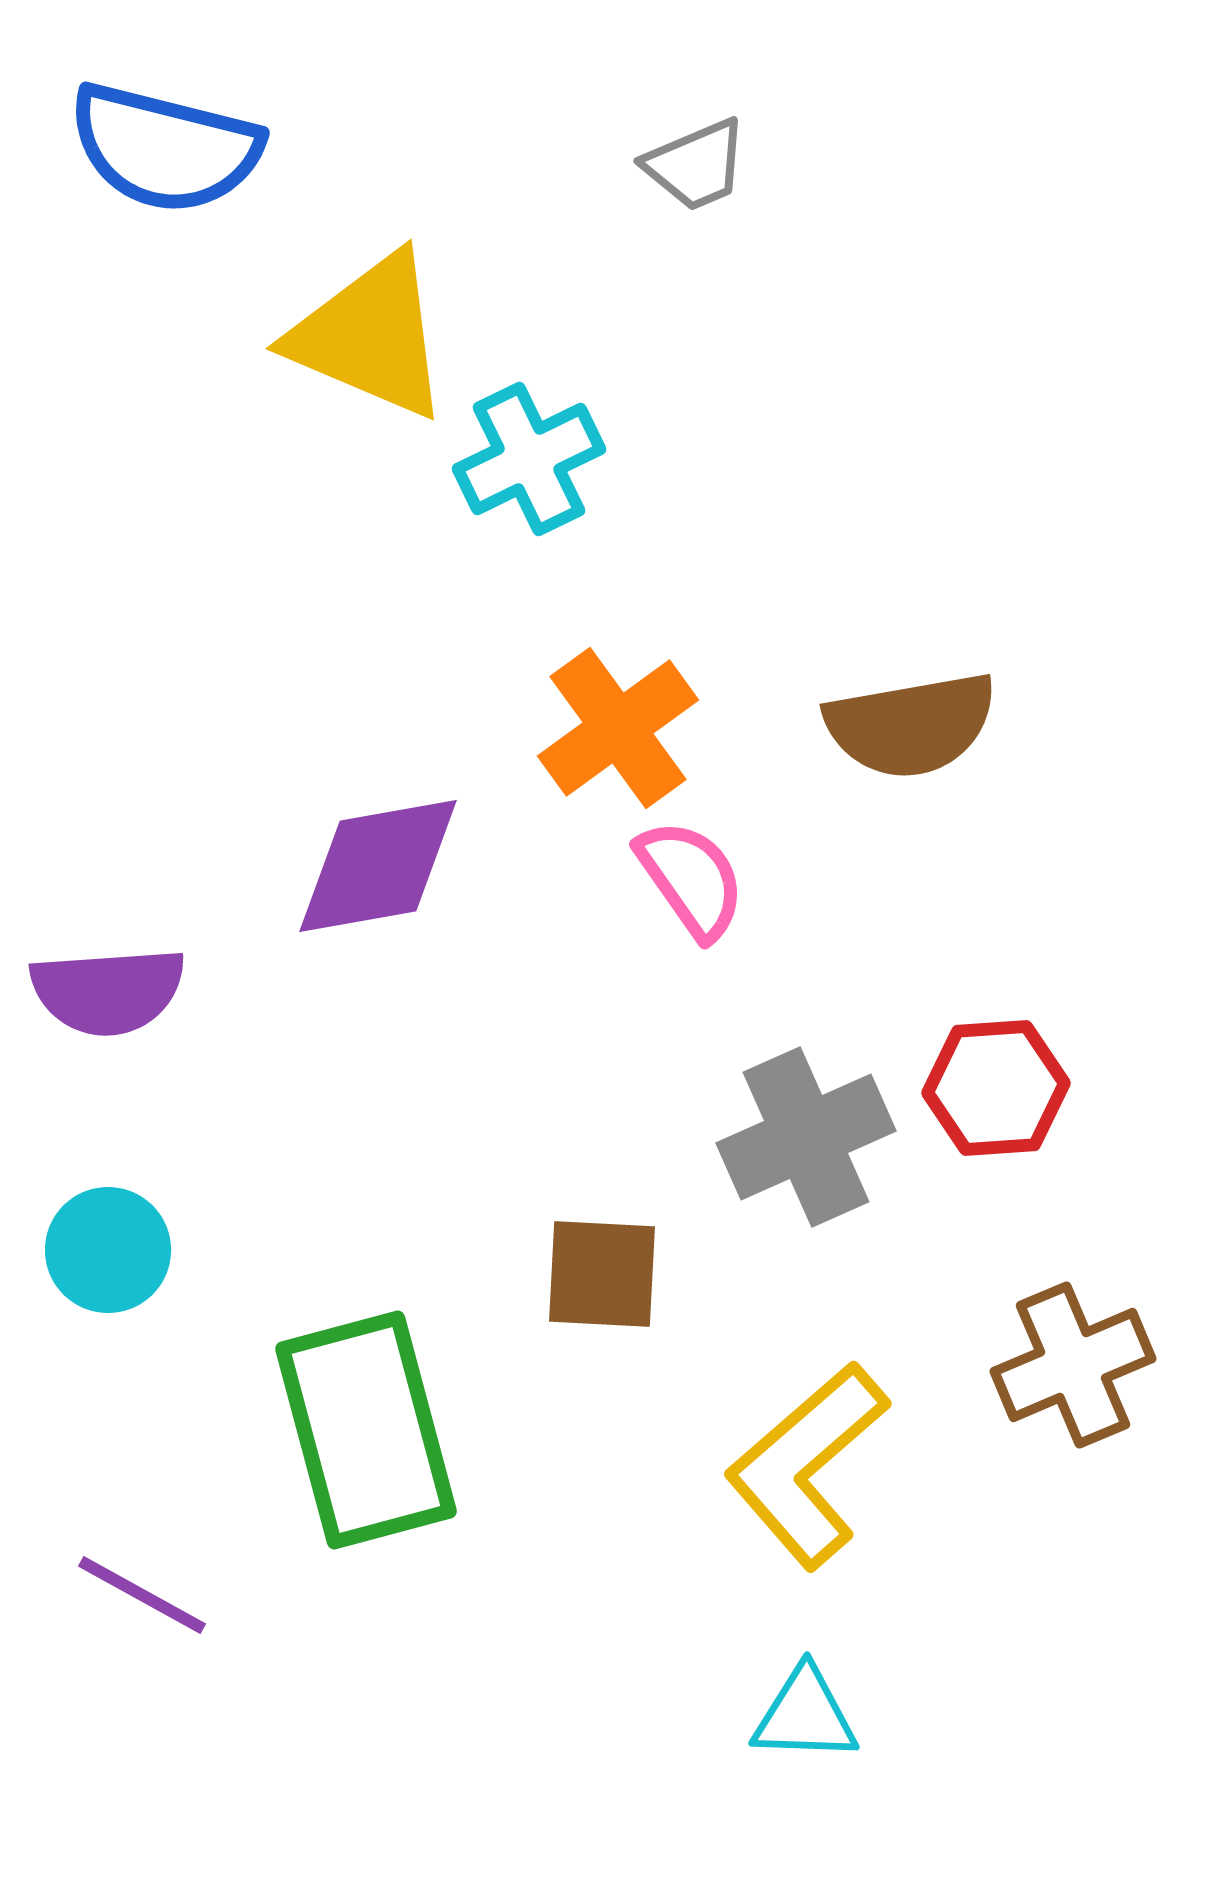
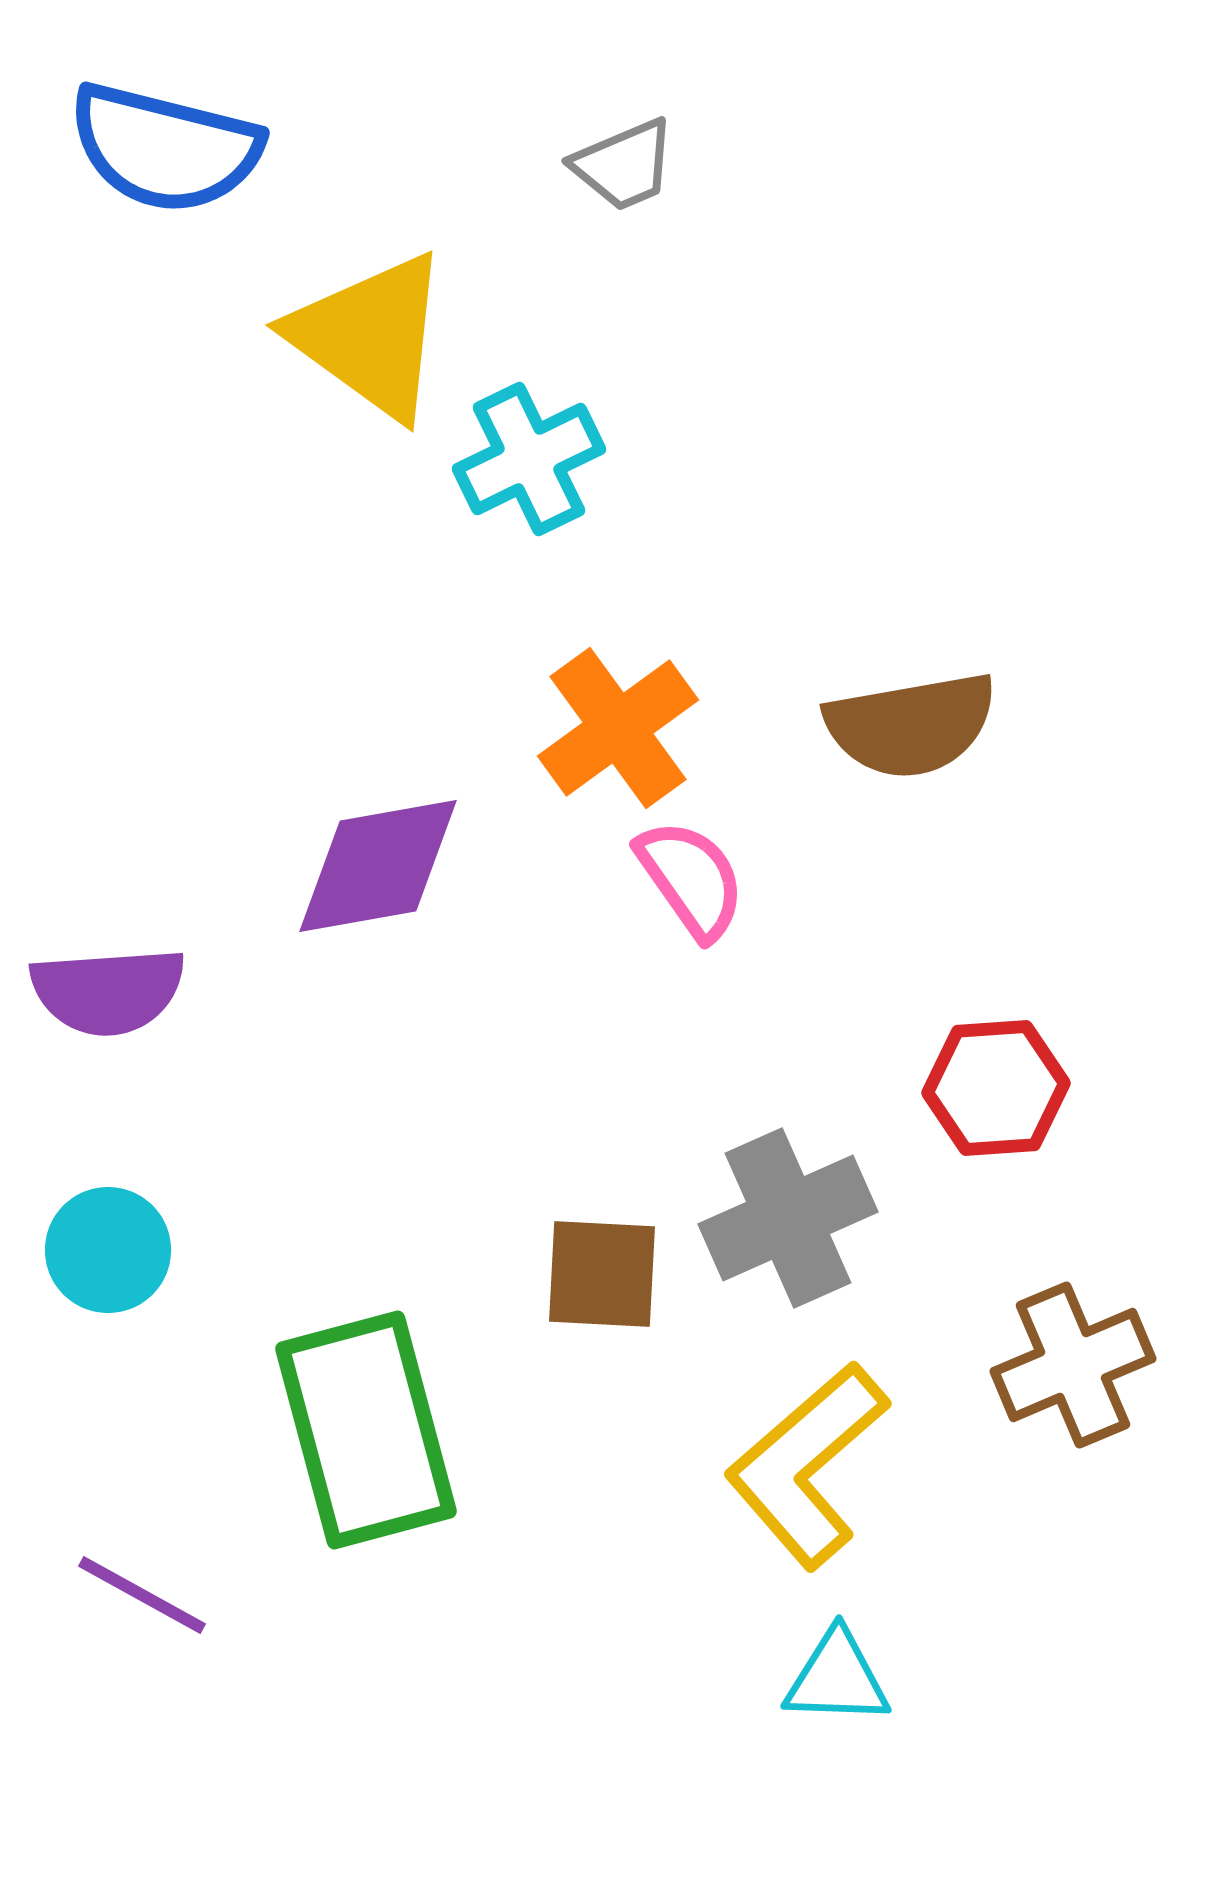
gray trapezoid: moved 72 px left
yellow triangle: rotated 13 degrees clockwise
gray cross: moved 18 px left, 81 px down
cyan triangle: moved 32 px right, 37 px up
